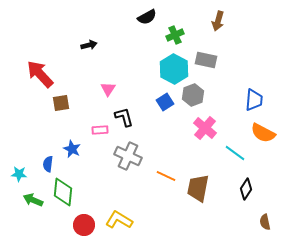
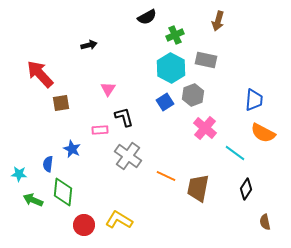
cyan hexagon: moved 3 px left, 1 px up
gray cross: rotated 12 degrees clockwise
